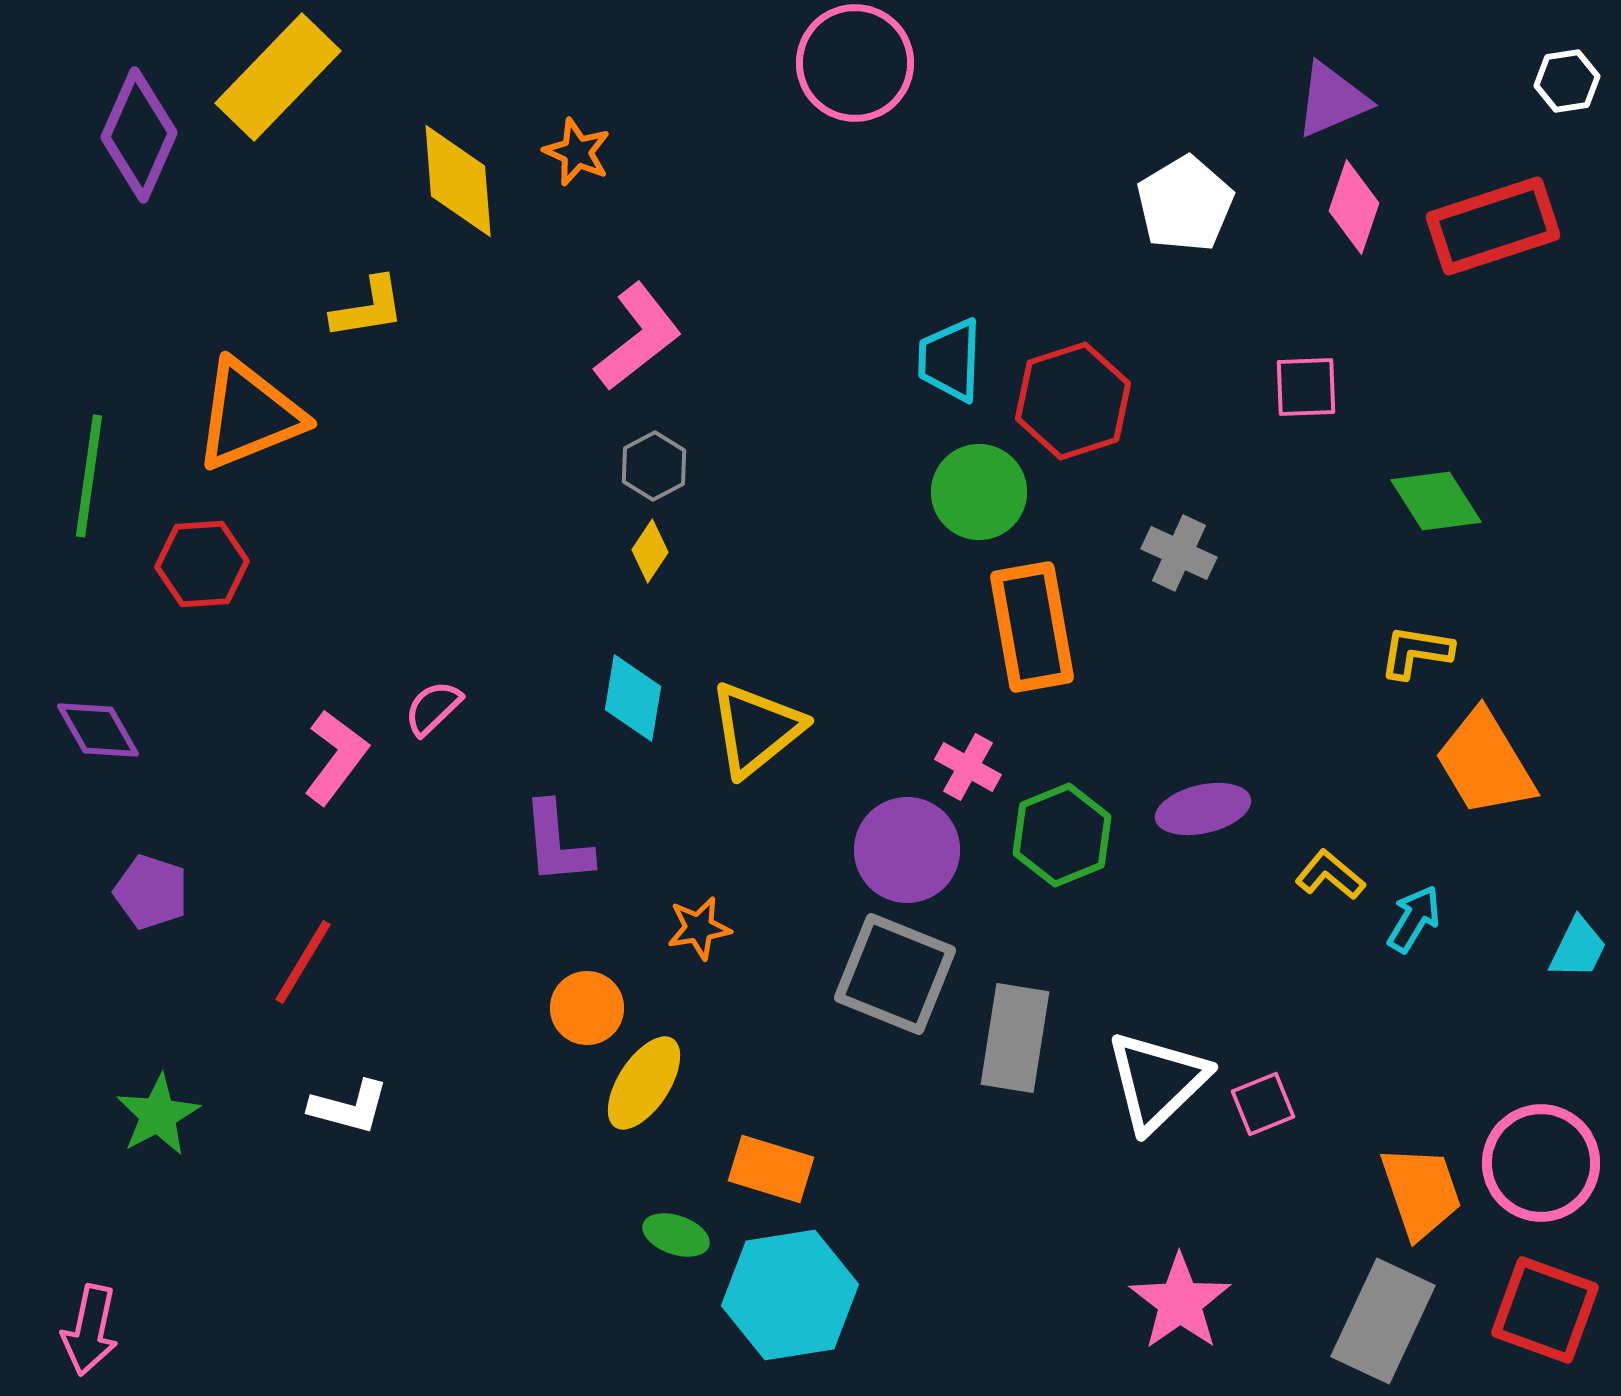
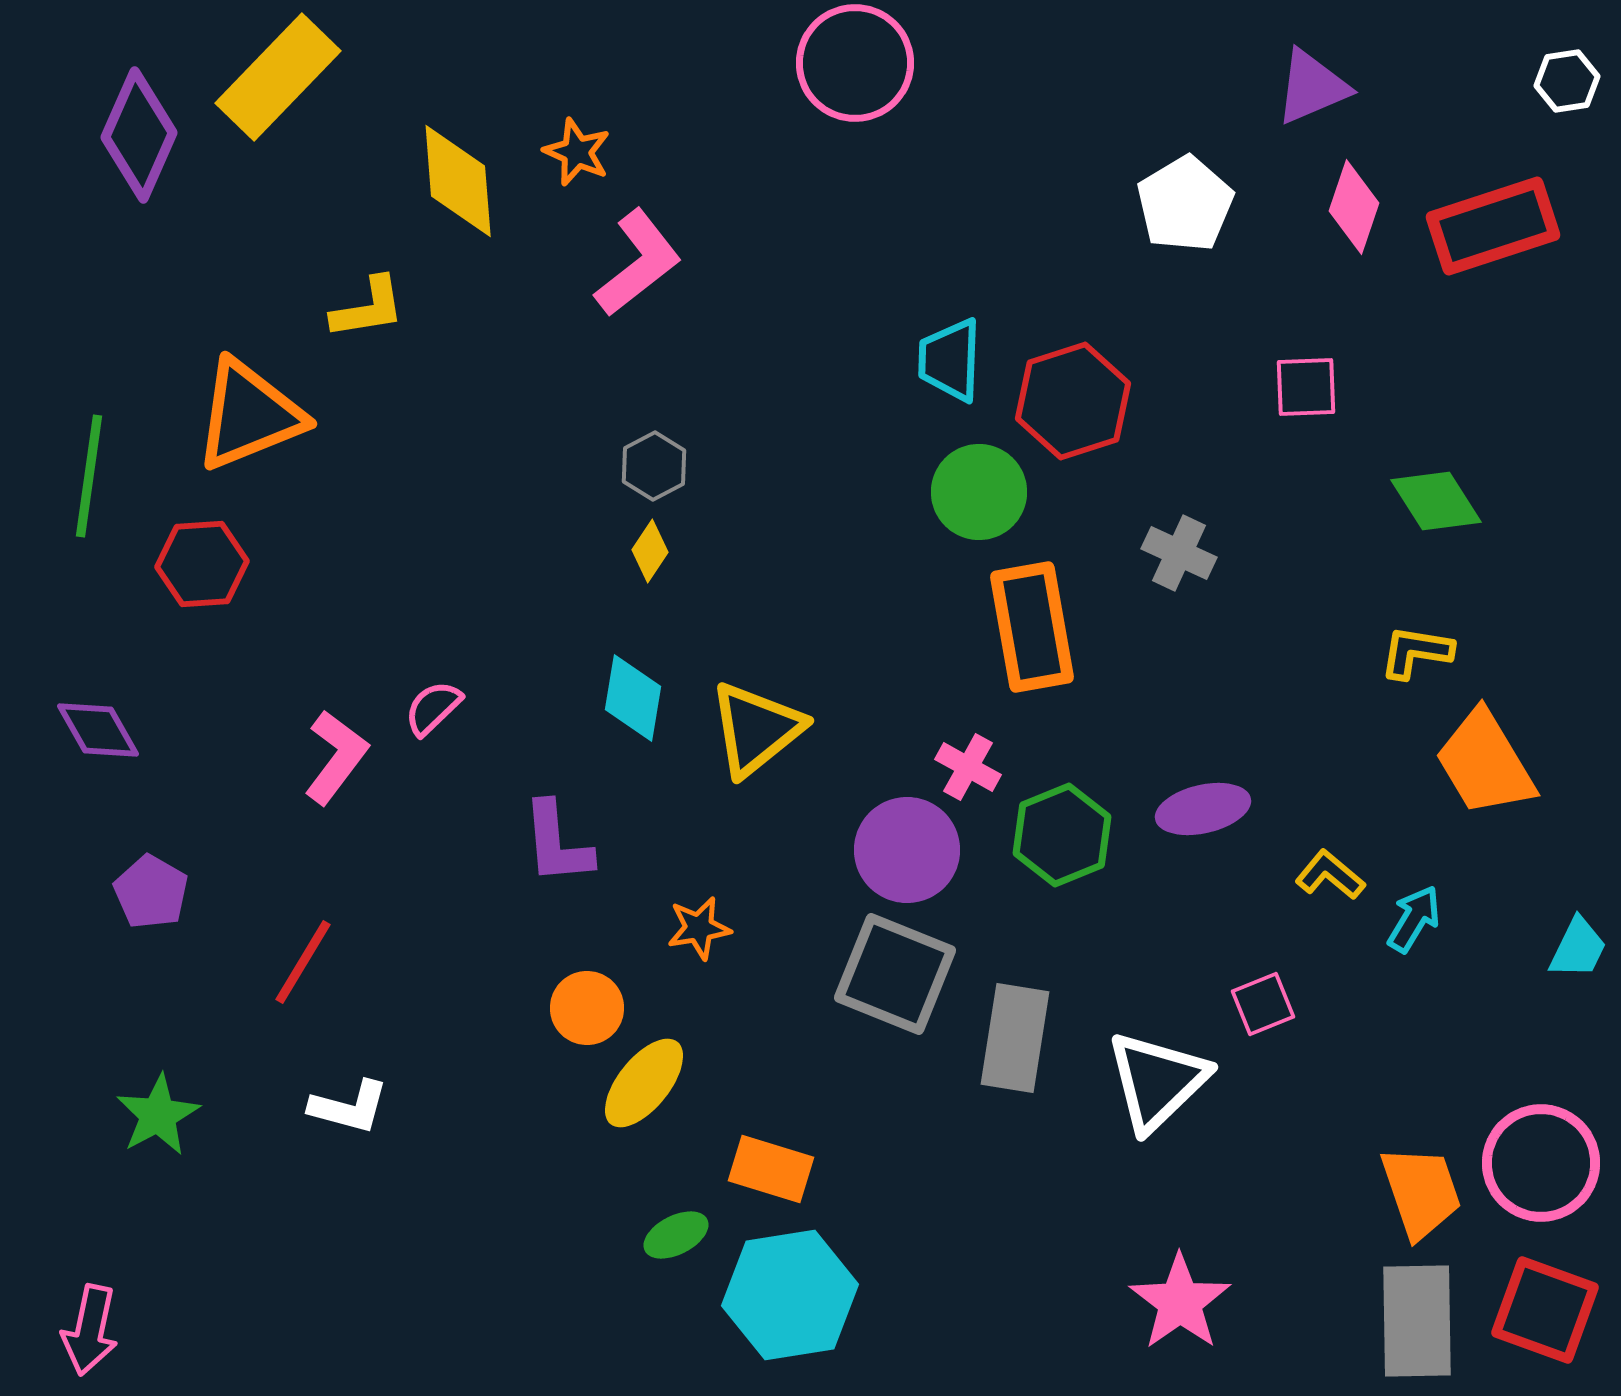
purple triangle at (1332, 100): moved 20 px left, 13 px up
pink L-shape at (638, 337): moved 74 px up
purple pentagon at (151, 892): rotated 12 degrees clockwise
yellow ellipse at (644, 1083): rotated 6 degrees clockwise
pink square at (1263, 1104): moved 100 px up
green ellipse at (676, 1235): rotated 46 degrees counterclockwise
gray rectangle at (1383, 1321): moved 34 px right; rotated 26 degrees counterclockwise
